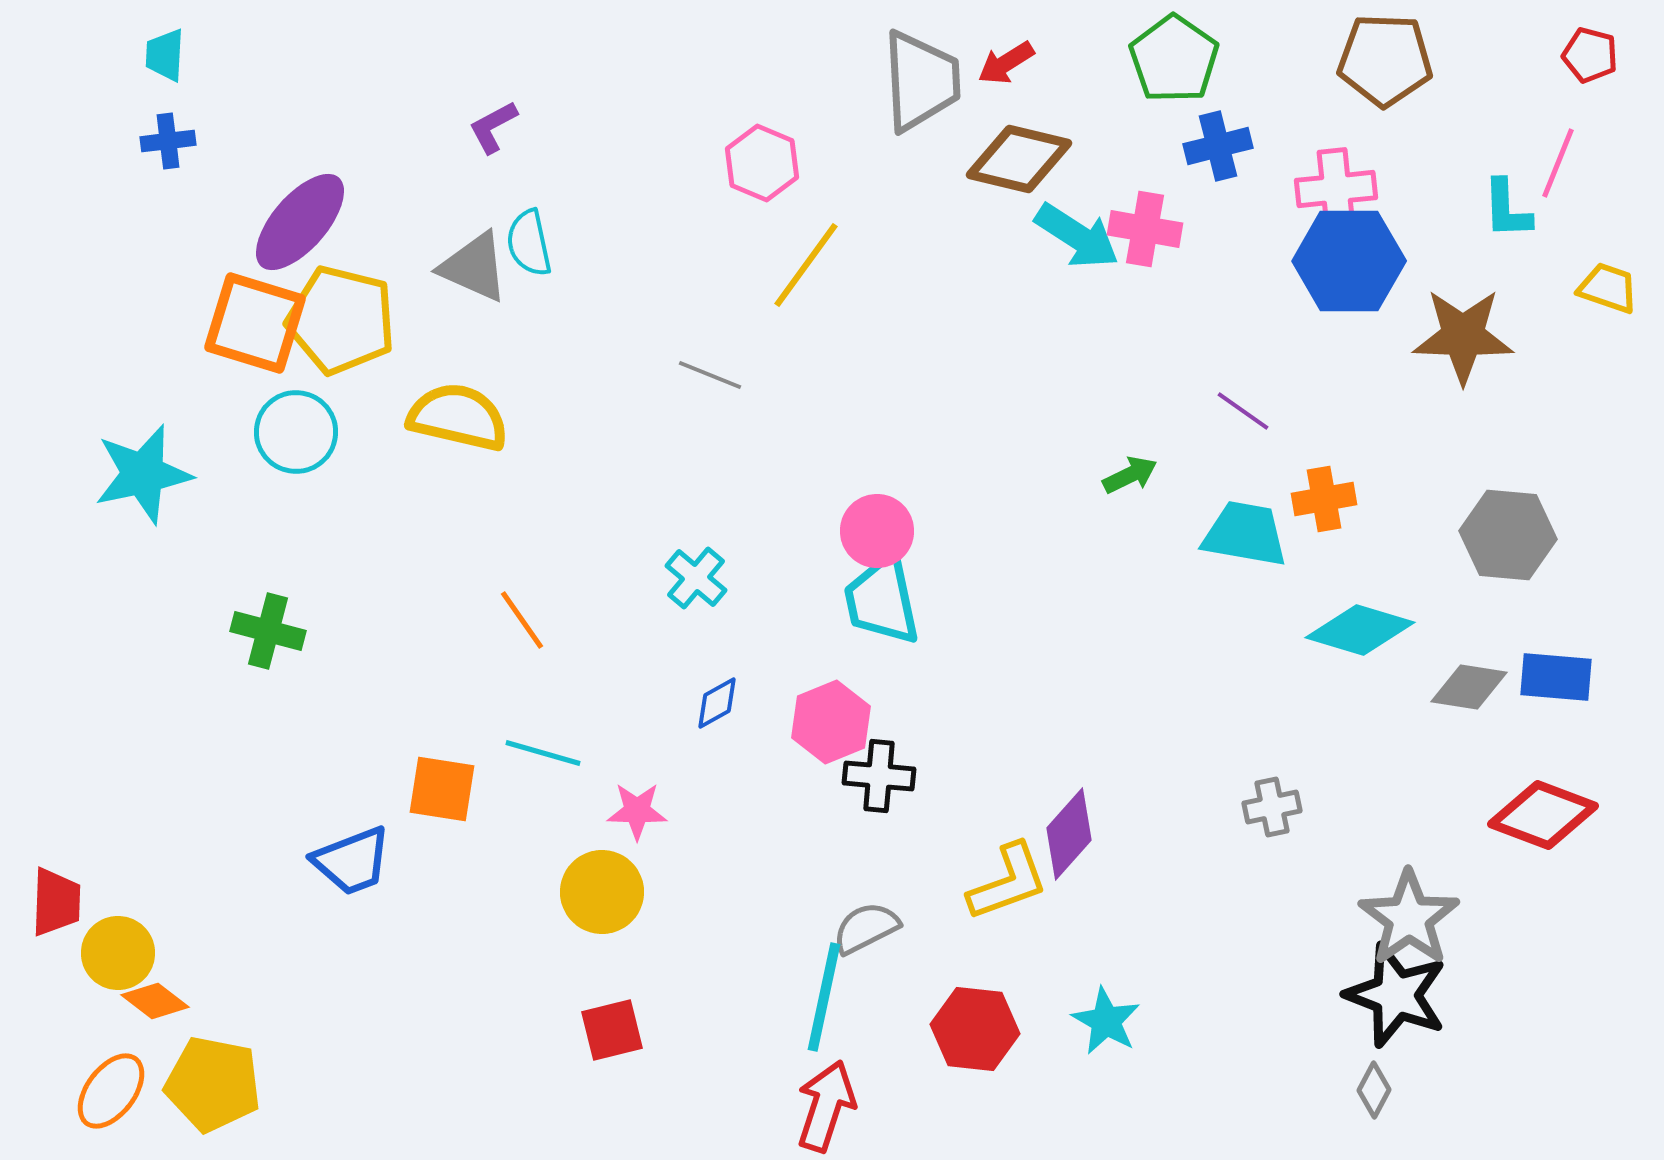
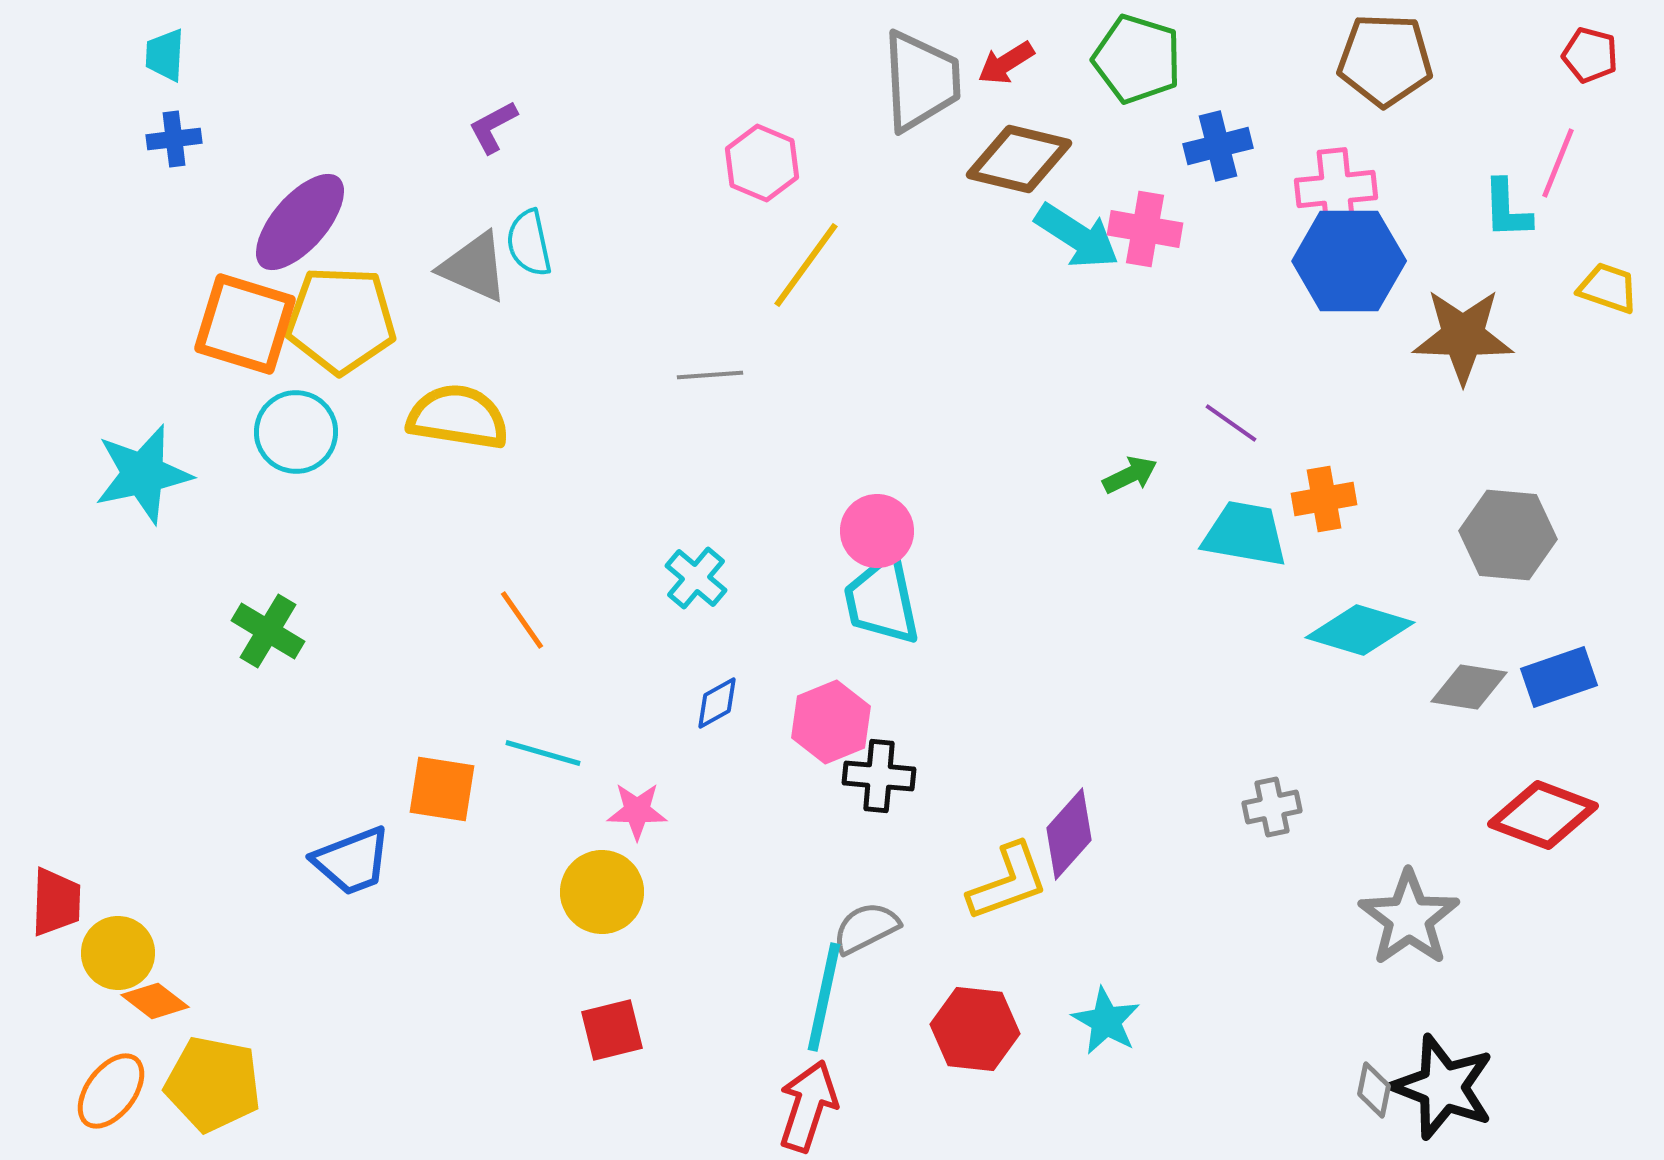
green pentagon at (1174, 59): moved 37 px left; rotated 18 degrees counterclockwise
blue cross at (168, 141): moved 6 px right, 2 px up
yellow pentagon at (341, 320): rotated 12 degrees counterclockwise
orange square at (255, 323): moved 10 px left, 1 px down
gray line at (710, 375): rotated 26 degrees counterclockwise
purple line at (1243, 411): moved 12 px left, 12 px down
yellow semicircle at (458, 417): rotated 4 degrees counterclockwise
green cross at (268, 631): rotated 16 degrees clockwise
blue rectangle at (1556, 677): moved 3 px right; rotated 24 degrees counterclockwise
black star at (1396, 995): moved 47 px right, 92 px down
gray diamond at (1374, 1090): rotated 16 degrees counterclockwise
red arrow at (826, 1106): moved 18 px left
